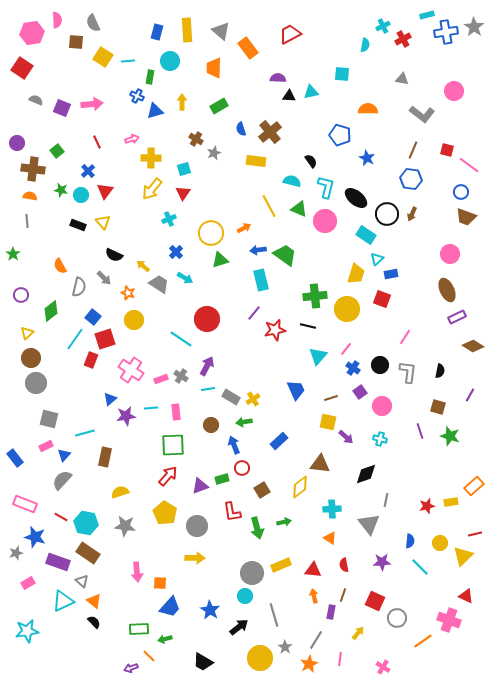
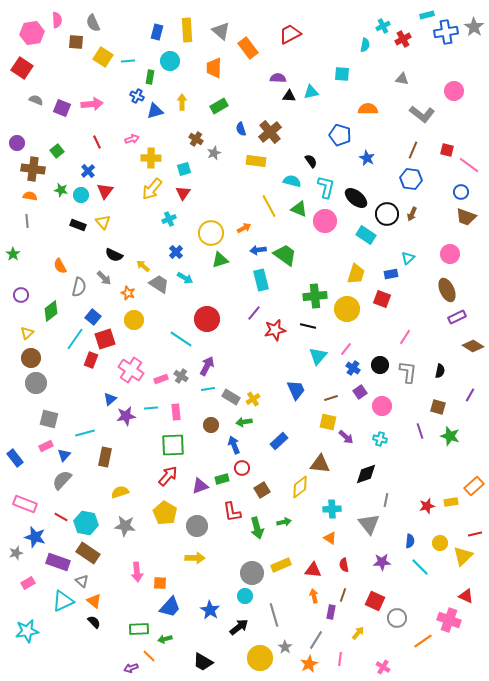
cyan triangle at (377, 259): moved 31 px right, 1 px up
